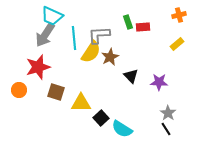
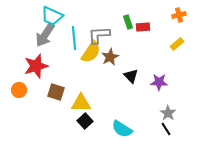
red star: moved 2 px left, 1 px up
black square: moved 16 px left, 3 px down
